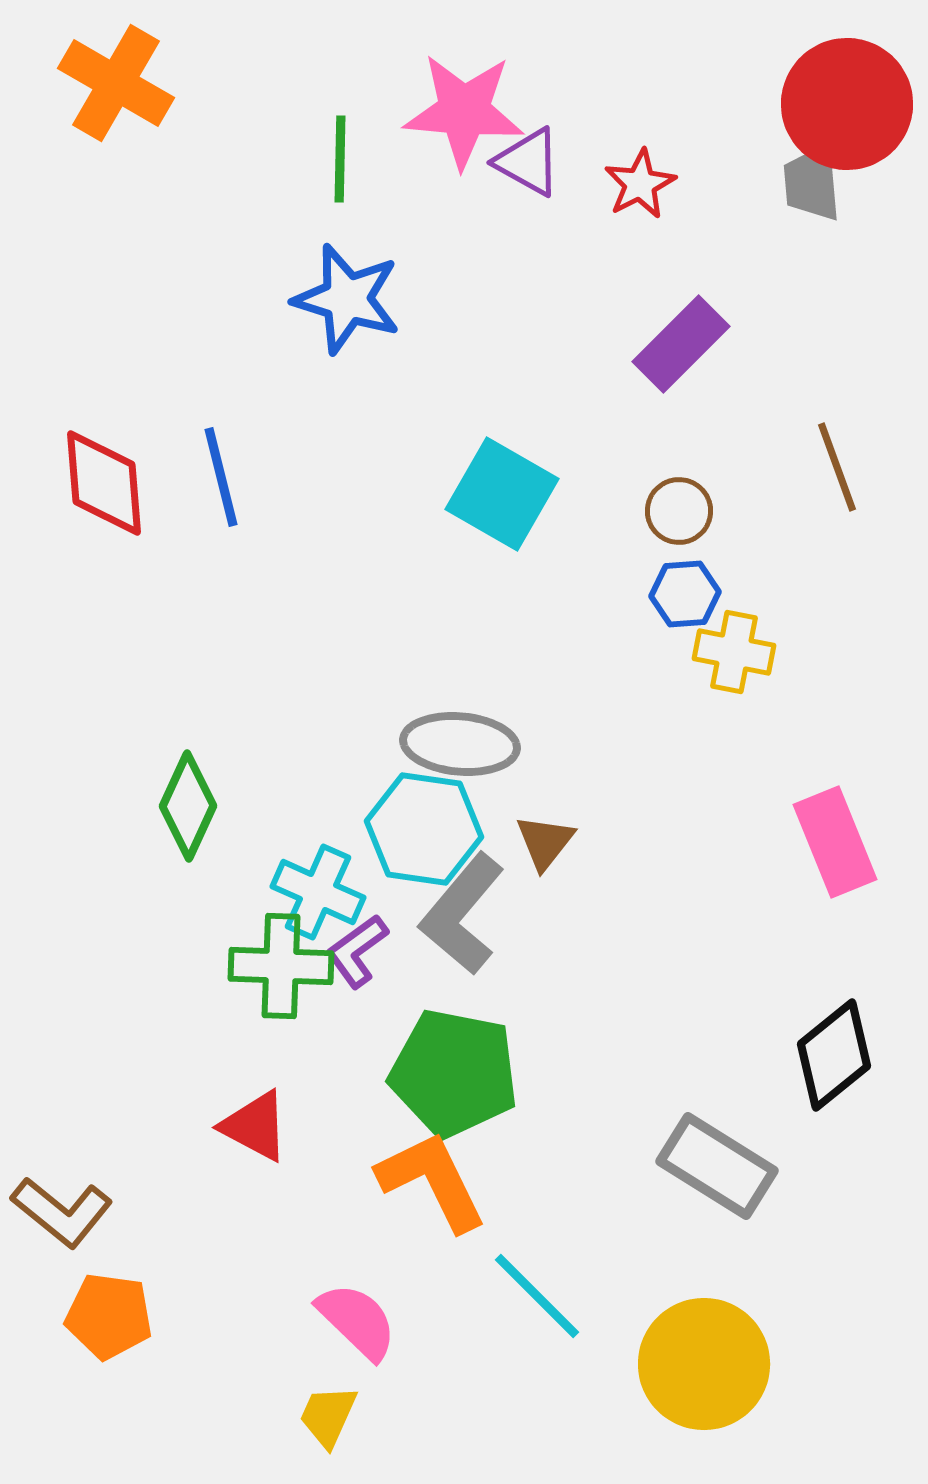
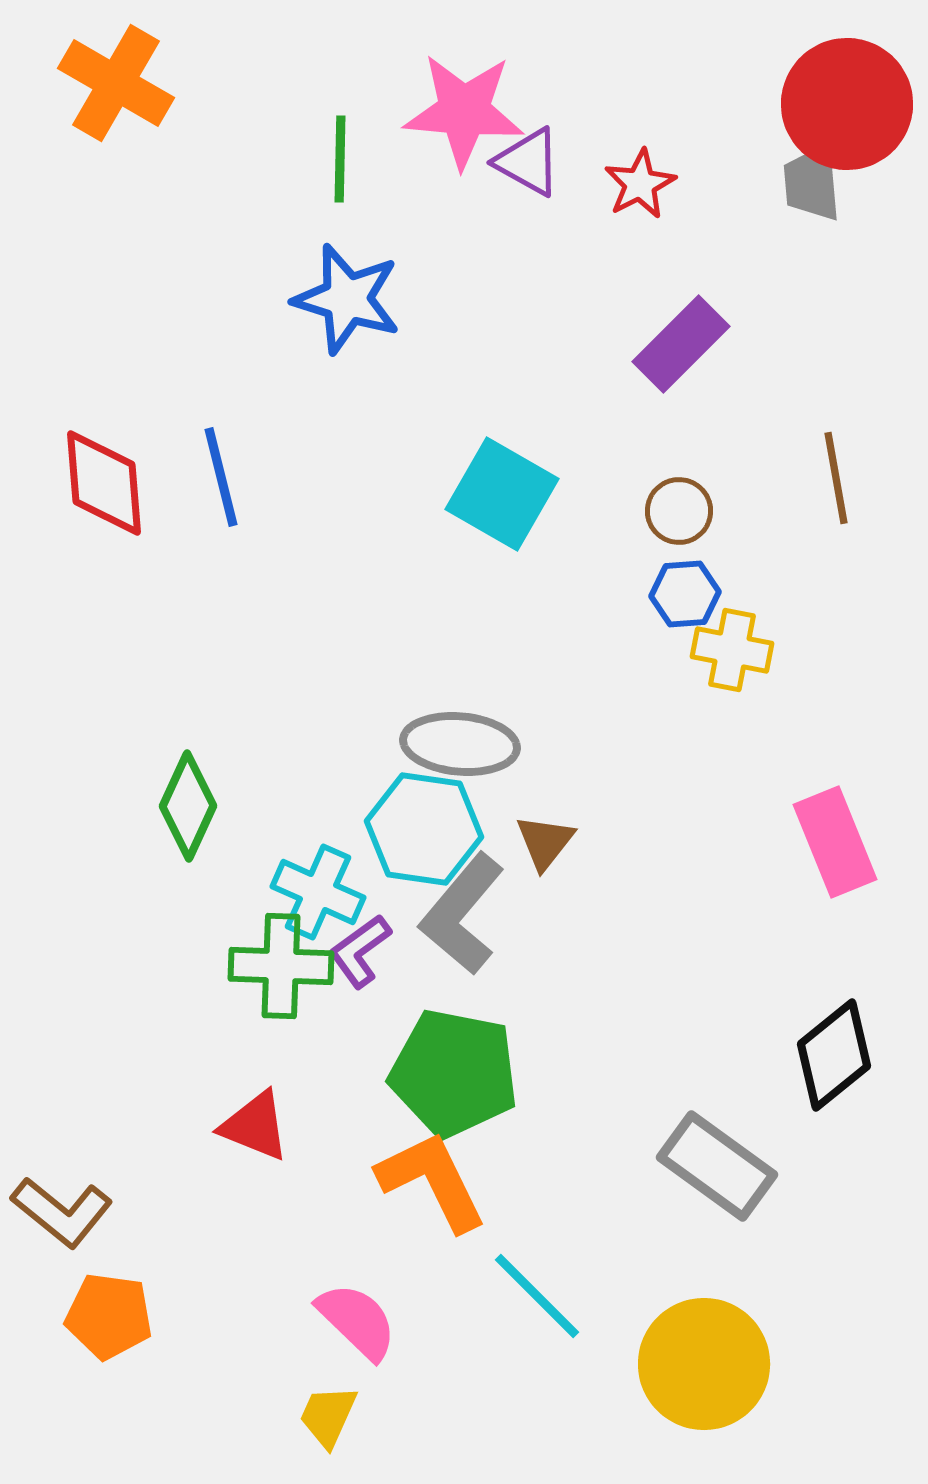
brown line: moved 1 px left, 11 px down; rotated 10 degrees clockwise
yellow cross: moved 2 px left, 2 px up
purple L-shape: moved 3 px right
red triangle: rotated 6 degrees counterclockwise
gray rectangle: rotated 4 degrees clockwise
